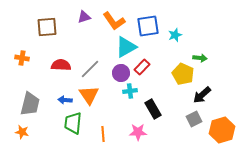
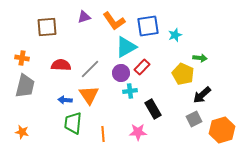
gray trapezoid: moved 5 px left, 18 px up
